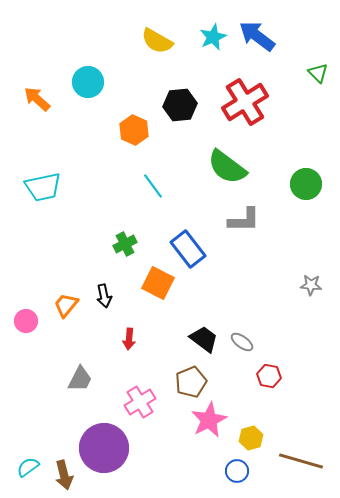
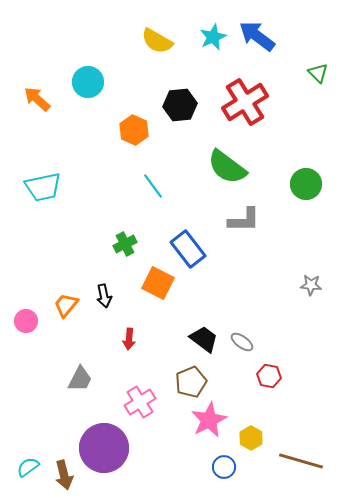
yellow hexagon: rotated 15 degrees counterclockwise
blue circle: moved 13 px left, 4 px up
